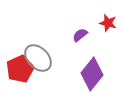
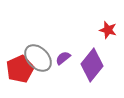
red star: moved 7 px down
purple semicircle: moved 17 px left, 23 px down
purple diamond: moved 9 px up
